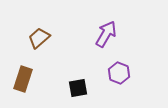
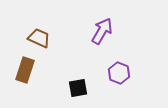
purple arrow: moved 4 px left, 3 px up
brown trapezoid: rotated 65 degrees clockwise
brown rectangle: moved 2 px right, 9 px up
